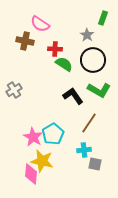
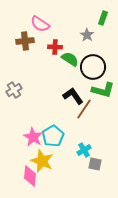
brown cross: rotated 18 degrees counterclockwise
red cross: moved 2 px up
black circle: moved 7 px down
green semicircle: moved 6 px right, 5 px up
green L-shape: moved 4 px right; rotated 15 degrees counterclockwise
brown line: moved 5 px left, 14 px up
cyan pentagon: moved 2 px down
cyan cross: rotated 24 degrees counterclockwise
yellow star: rotated 10 degrees clockwise
pink diamond: moved 1 px left, 2 px down
